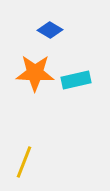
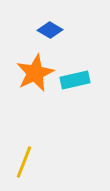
orange star: rotated 27 degrees counterclockwise
cyan rectangle: moved 1 px left
